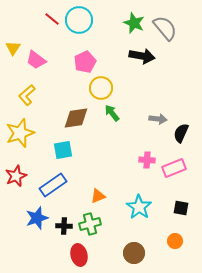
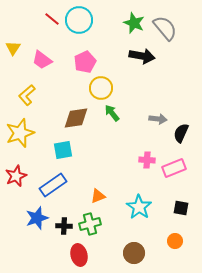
pink trapezoid: moved 6 px right
